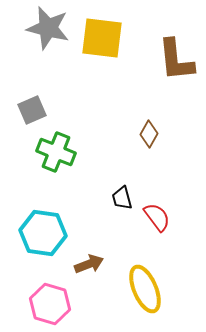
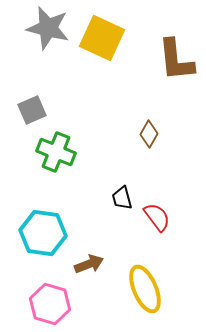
yellow square: rotated 18 degrees clockwise
